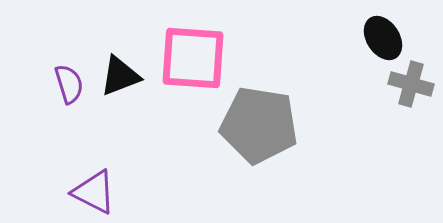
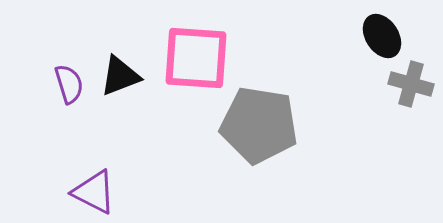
black ellipse: moved 1 px left, 2 px up
pink square: moved 3 px right
